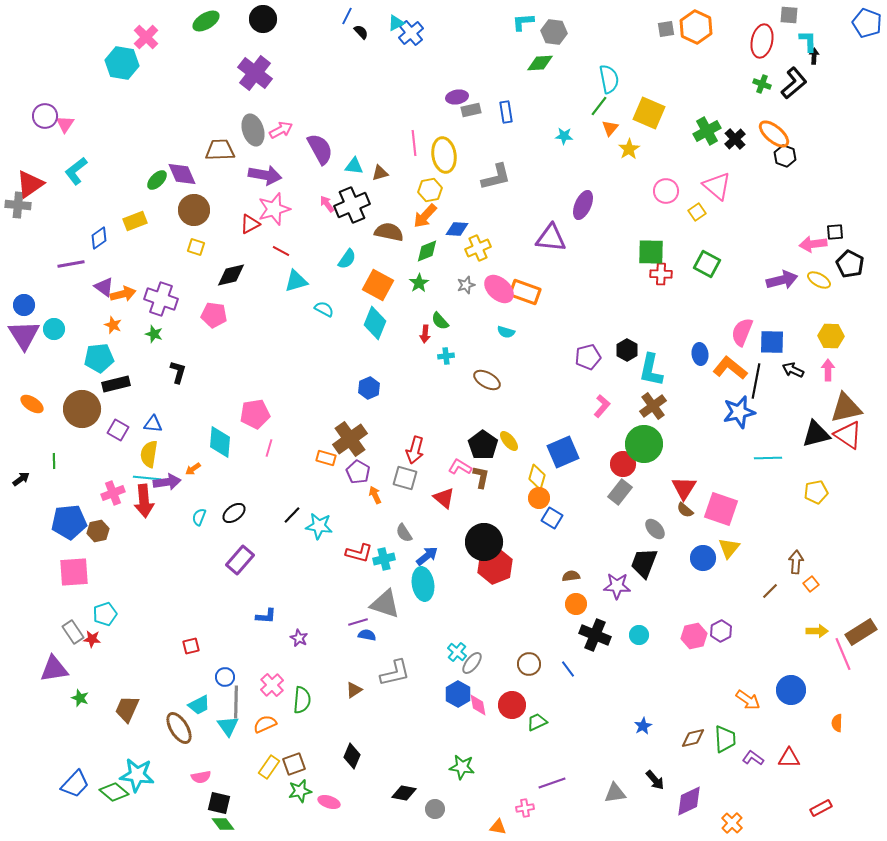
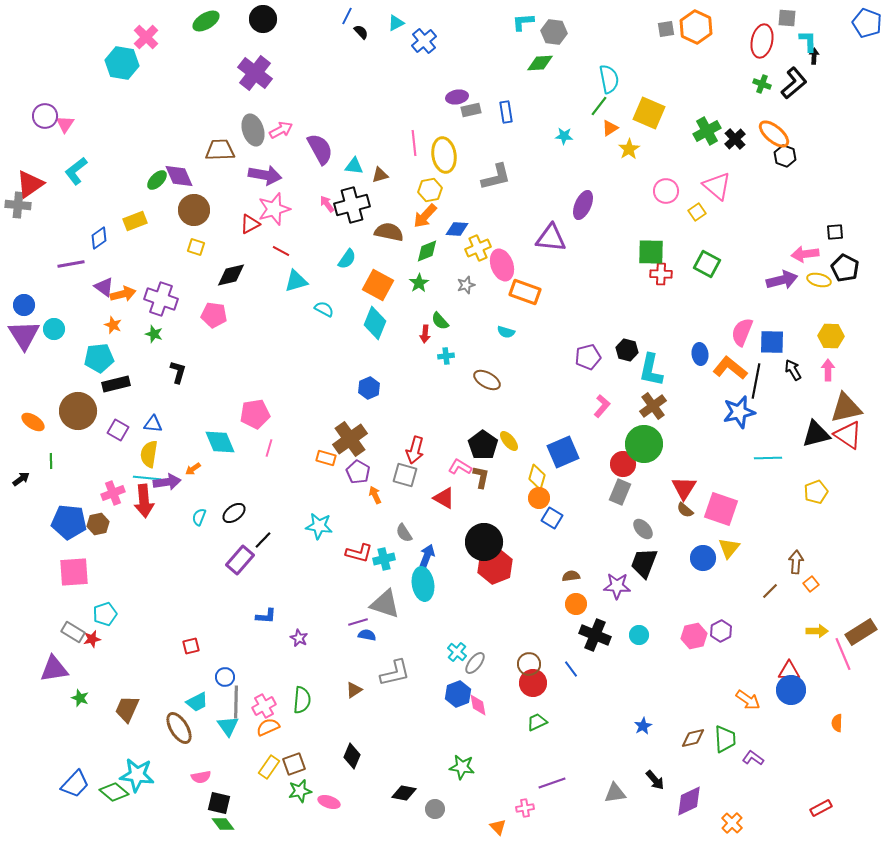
gray square at (789, 15): moved 2 px left, 3 px down
blue cross at (411, 33): moved 13 px right, 8 px down
orange triangle at (610, 128): rotated 18 degrees clockwise
brown triangle at (380, 173): moved 2 px down
purple diamond at (182, 174): moved 3 px left, 2 px down
black cross at (352, 205): rotated 8 degrees clockwise
pink arrow at (813, 244): moved 8 px left, 10 px down
black pentagon at (850, 264): moved 5 px left, 4 px down
yellow ellipse at (819, 280): rotated 15 degrees counterclockwise
pink ellipse at (499, 289): moved 3 px right, 24 px up; rotated 28 degrees clockwise
black hexagon at (627, 350): rotated 15 degrees counterclockwise
black arrow at (793, 370): rotated 35 degrees clockwise
orange ellipse at (32, 404): moved 1 px right, 18 px down
brown circle at (82, 409): moved 4 px left, 2 px down
cyan diamond at (220, 442): rotated 28 degrees counterclockwise
green line at (54, 461): moved 3 px left
gray square at (405, 478): moved 3 px up
gray rectangle at (620, 492): rotated 15 degrees counterclockwise
yellow pentagon at (816, 492): rotated 10 degrees counterclockwise
red triangle at (444, 498): rotated 10 degrees counterclockwise
black line at (292, 515): moved 29 px left, 25 px down
blue pentagon at (69, 522): rotated 12 degrees clockwise
gray ellipse at (655, 529): moved 12 px left
brown hexagon at (98, 531): moved 7 px up
blue arrow at (427, 556): rotated 30 degrees counterclockwise
gray rectangle at (73, 632): rotated 25 degrees counterclockwise
red star at (92, 639): rotated 18 degrees counterclockwise
gray ellipse at (472, 663): moved 3 px right
blue line at (568, 669): moved 3 px right
pink cross at (272, 685): moved 8 px left, 21 px down; rotated 15 degrees clockwise
blue hexagon at (458, 694): rotated 10 degrees clockwise
cyan trapezoid at (199, 705): moved 2 px left, 3 px up
red circle at (512, 705): moved 21 px right, 22 px up
orange semicircle at (265, 724): moved 3 px right, 3 px down
red triangle at (789, 758): moved 87 px up
orange triangle at (498, 827): rotated 36 degrees clockwise
